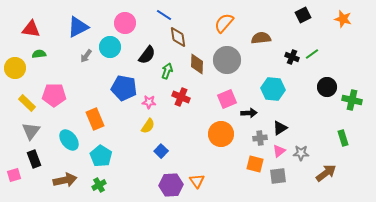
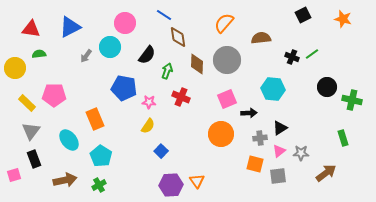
blue triangle at (78, 27): moved 8 px left
